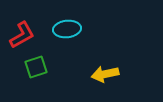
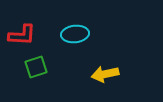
cyan ellipse: moved 8 px right, 5 px down
red L-shape: rotated 32 degrees clockwise
